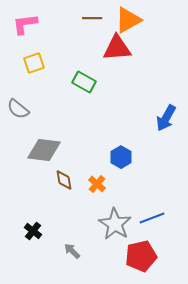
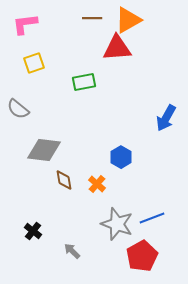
green rectangle: rotated 40 degrees counterclockwise
gray star: moved 2 px right; rotated 12 degrees counterclockwise
red pentagon: moved 1 px right; rotated 16 degrees counterclockwise
